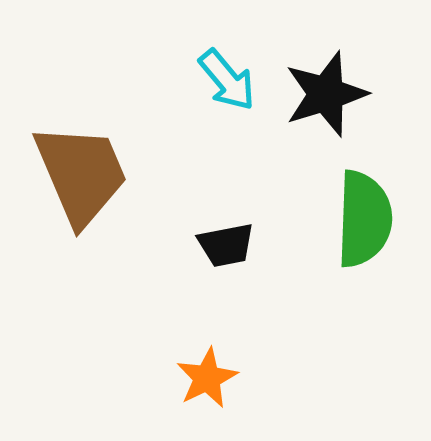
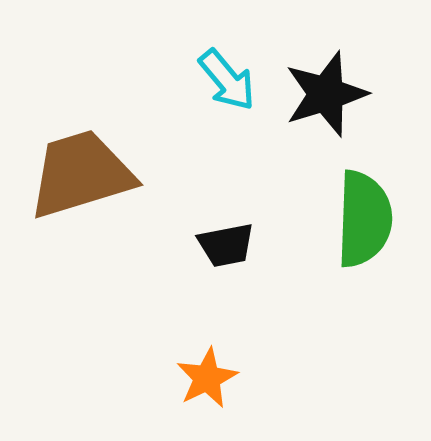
brown trapezoid: rotated 84 degrees counterclockwise
